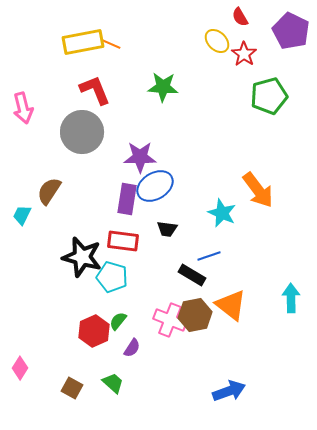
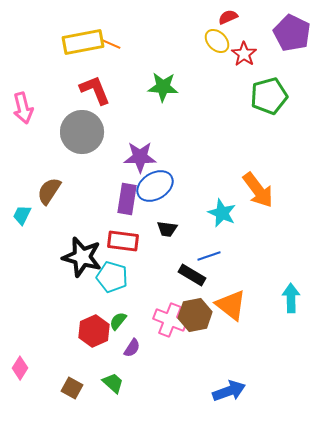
red semicircle: moved 12 px left; rotated 96 degrees clockwise
purple pentagon: moved 1 px right, 2 px down
